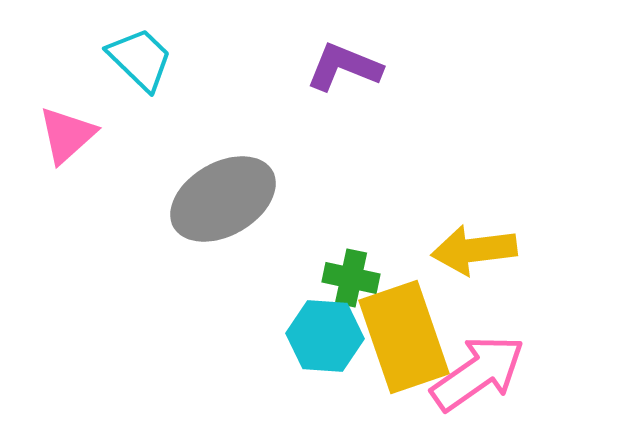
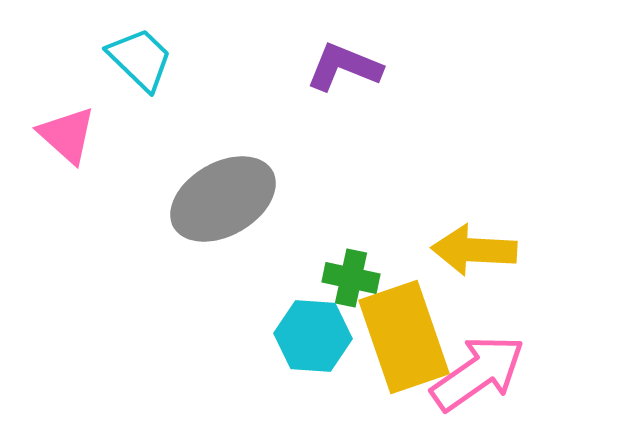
pink triangle: rotated 36 degrees counterclockwise
yellow arrow: rotated 10 degrees clockwise
cyan hexagon: moved 12 px left
